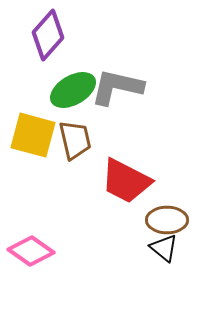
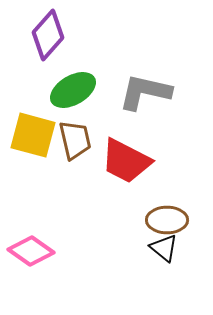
gray L-shape: moved 28 px right, 5 px down
red trapezoid: moved 20 px up
